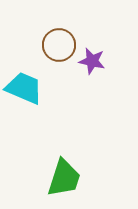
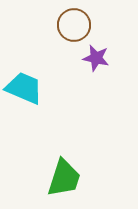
brown circle: moved 15 px right, 20 px up
purple star: moved 4 px right, 3 px up
